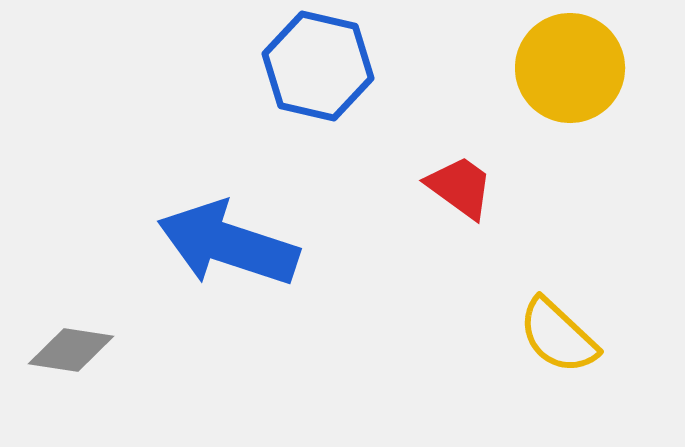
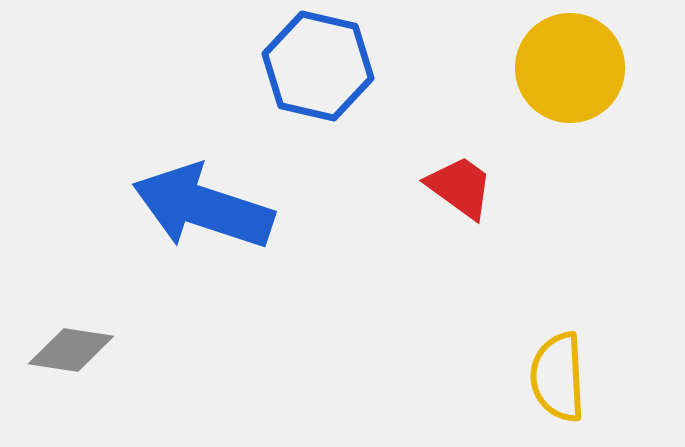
blue arrow: moved 25 px left, 37 px up
yellow semicircle: moved 41 px down; rotated 44 degrees clockwise
